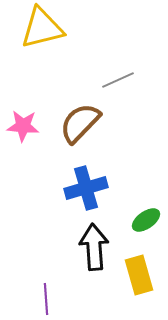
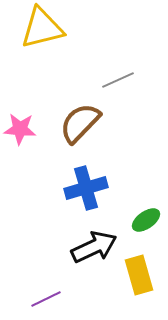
pink star: moved 3 px left, 3 px down
black arrow: rotated 69 degrees clockwise
purple line: rotated 68 degrees clockwise
